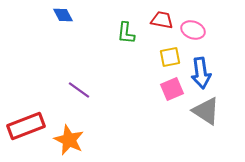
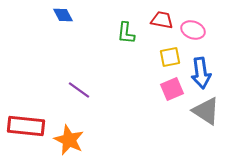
red rectangle: rotated 27 degrees clockwise
